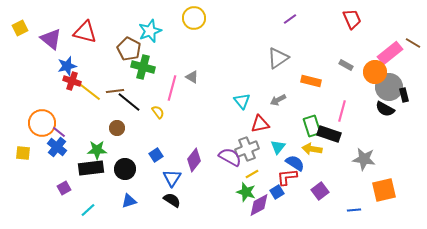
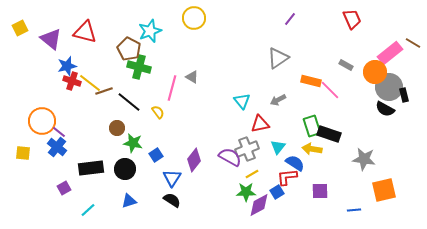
purple line at (290, 19): rotated 16 degrees counterclockwise
green cross at (143, 67): moved 4 px left
brown line at (115, 91): moved 11 px left; rotated 12 degrees counterclockwise
yellow line at (90, 92): moved 9 px up
pink line at (342, 111): moved 12 px left, 21 px up; rotated 60 degrees counterclockwise
orange circle at (42, 123): moved 2 px up
green star at (97, 150): moved 36 px right, 7 px up; rotated 12 degrees clockwise
purple square at (320, 191): rotated 36 degrees clockwise
green star at (246, 192): rotated 18 degrees counterclockwise
